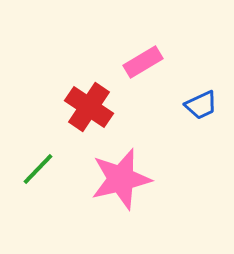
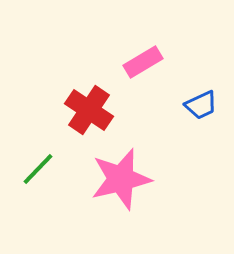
red cross: moved 3 px down
